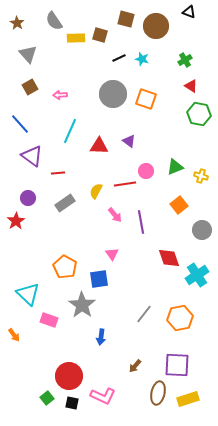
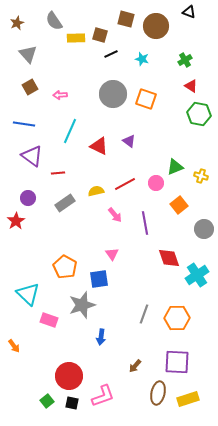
brown star at (17, 23): rotated 16 degrees clockwise
black line at (119, 58): moved 8 px left, 4 px up
blue line at (20, 124): moved 4 px right; rotated 40 degrees counterclockwise
red triangle at (99, 146): rotated 24 degrees clockwise
pink circle at (146, 171): moved 10 px right, 12 px down
red line at (125, 184): rotated 20 degrees counterclockwise
yellow semicircle at (96, 191): rotated 49 degrees clockwise
purple line at (141, 222): moved 4 px right, 1 px down
gray circle at (202, 230): moved 2 px right, 1 px up
gray star at (82, 305): rotated 20 degrees clockwise
gray line at (144, 314): rotated 18 degrees counterclockwise
orange hexagon at (180, 318): moved 3 px left; rotated 10 degrees clockwise
orange arrow at (14, 335): moved 11 px down
purple square at (177, 365): moved 3 px up
pink L-shape at (103, 396): rotated 45 degrees counterclockwise
green square at (47, 398): moved 3 px down
